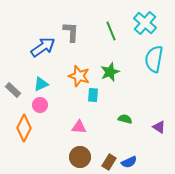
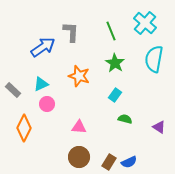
green star: moved 5 px right, 9 px up; rotated 18 degrees counterclockwise
cyan rectangle: moved 22 px right; rotated 32 degrees clockwise
pink circle: moved 7 px right, 1 px up
brown circle: moved 1 px left
